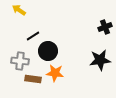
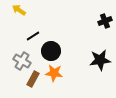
black cross: moved 6 px up
black circle: moved 3 px right
gray cross: moved 2 px right; rotated 24 degrees clockwise
orange star: moved 1 px left
brown rectangle: rotated 70 degrees counterclockwise
